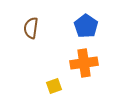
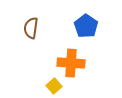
orange cross: moved 13 px left; rotated 12 degrees clockwise
yellow square: rotated 21 degrees counterclockwise
